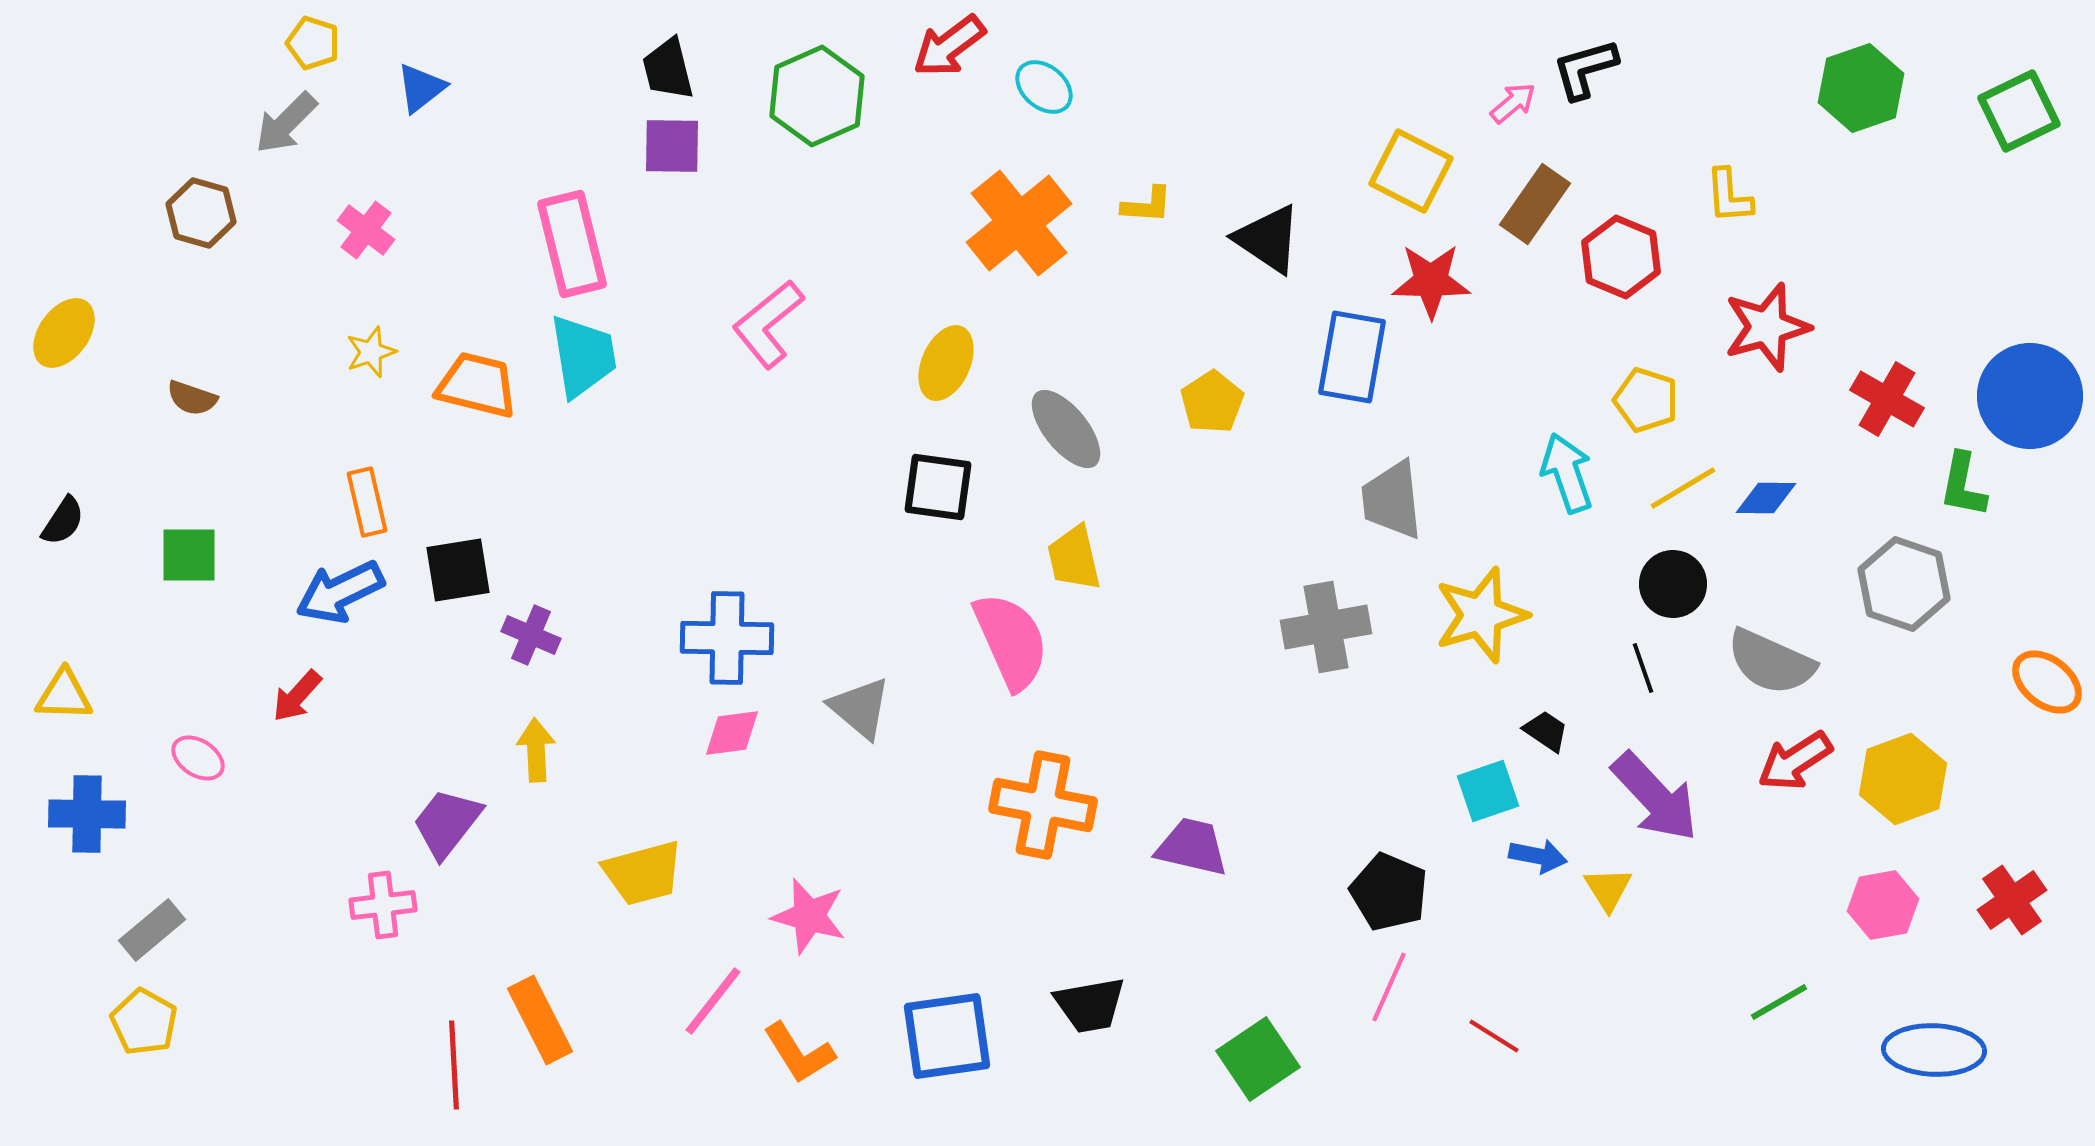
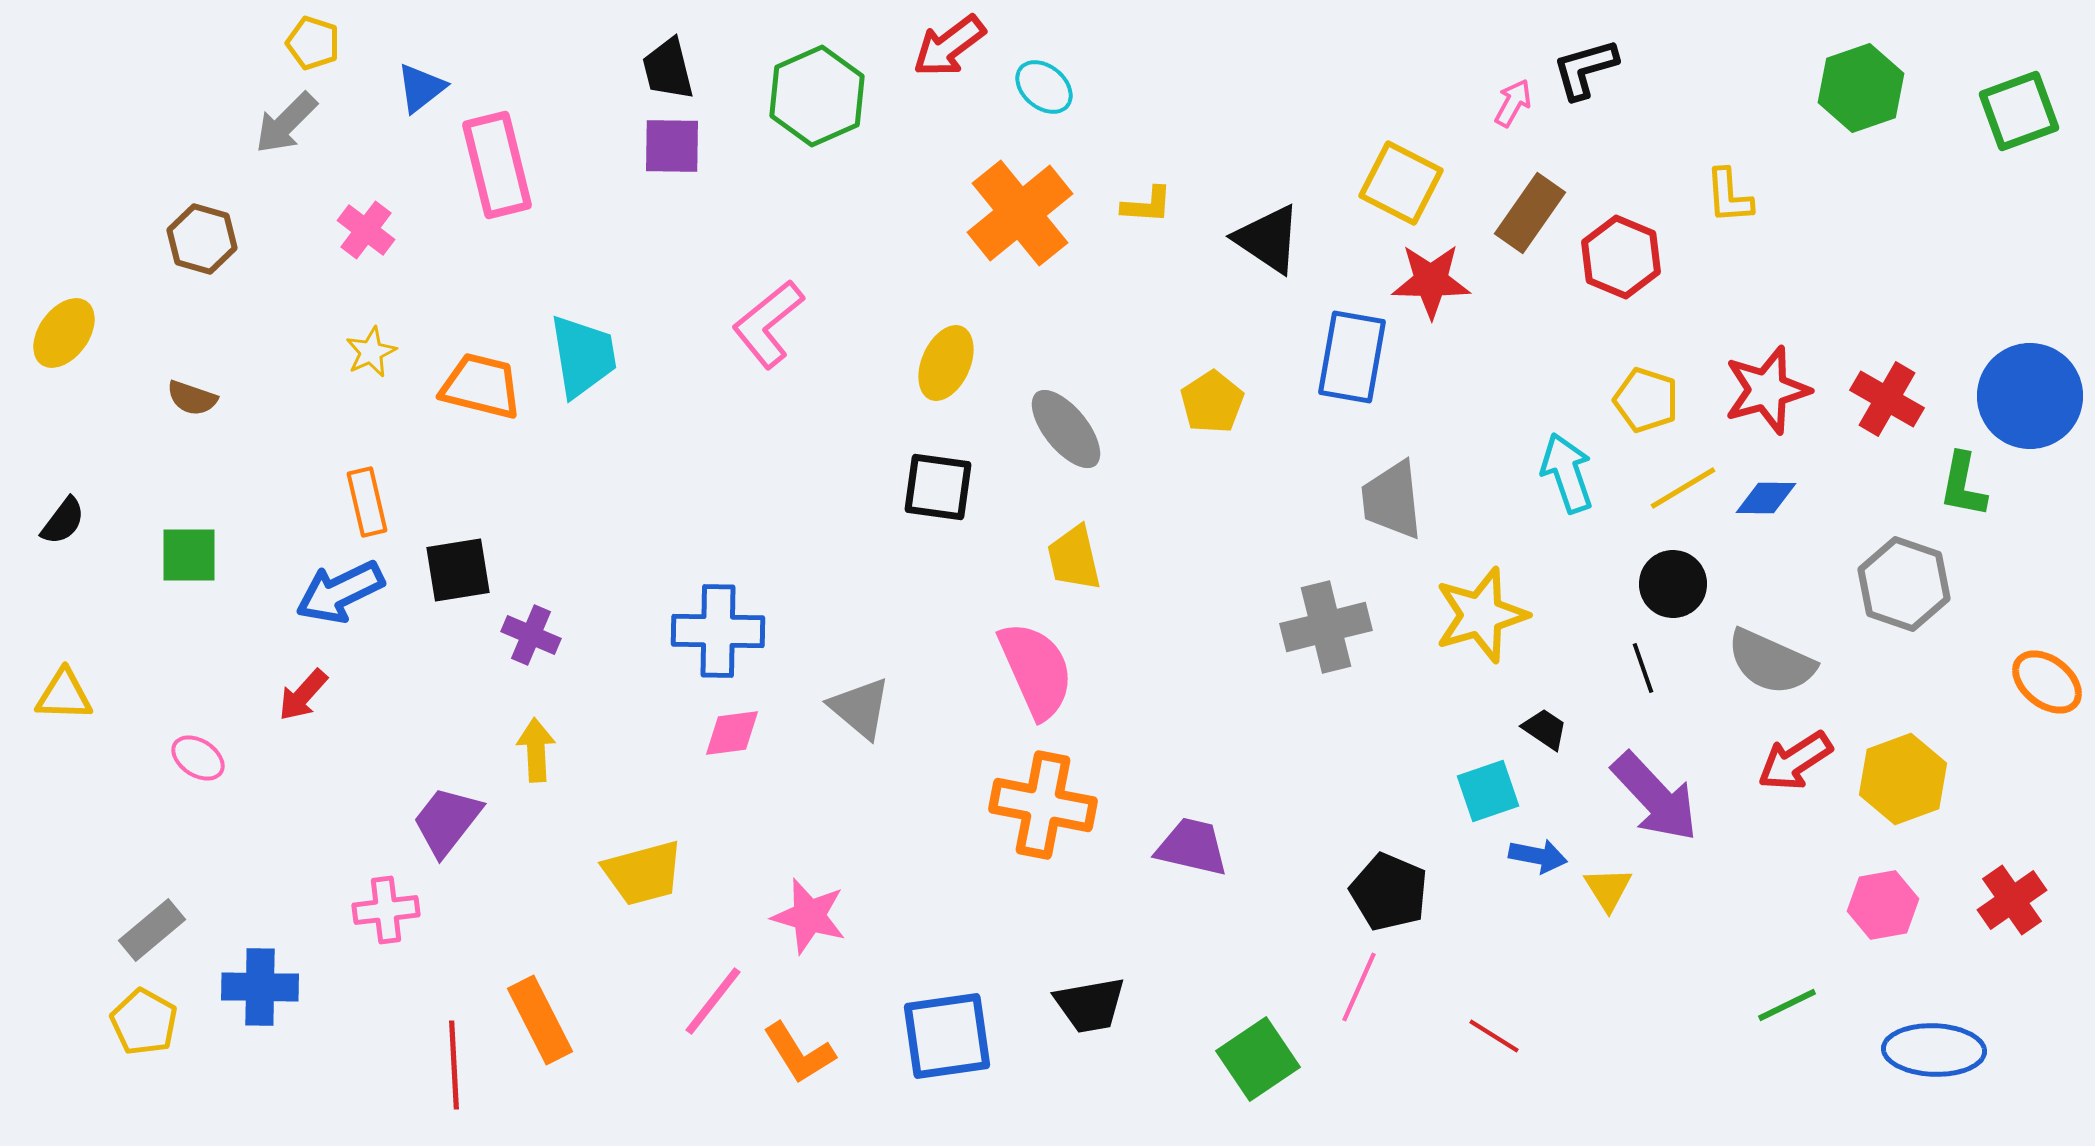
pink arrow at (1513, 103): rotated 21 degrees counterclockwise
green square at (2019, 111): rotated 6 degrees clockwise
yellow square at (1411, 171): moved 10 px left, 12 px down
brown rectangle at (1535, 204): moved 5 px left, 9 px down
brown hexagon at (201, 213): moved 1 px right, 26 px down
orange cross at (1019, 223): moved 1 px right, 10 px up
pink rectangle at (572, 244): moved 75 px left, 79 px up
red star at (1767, 327): moved 63 px down
yellow star at (371, 352): rotated 6 degrees counterclockwise
orange trapezoid at (477, 385): moved 4 px right, 1 px down
black semicircle at (63, 521): rotated 4 degrees clockwise
gray cross at (1326, 627): rotated 4 degrees counterclockwise
blue cross at (727, 638): moved 9 px left, 7 px up
pink semicircle at (1011, 641): moved 25 px right, 29 px down
red arrow at (297, 696): moved 6 px right, 1 px up
black trapezoid at (1546, 731): moved 1 px left, 2 px up
blue cross at (87, 814): moved 173 px right, 173 px down
purple trapezoid at (447, 823): moved 2 px up
pink cross at (383, 905): moved 3 px right, 5 px down
pink line at (1389, 987): moved 30 px left
green line at (1779, 1002): moved 8 px right, 3 px down; rotated 4 degrees clockwise
